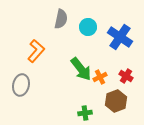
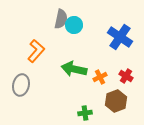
cyan circle: moved 14 px left, 2 px up
green arrow: moved 7 px left; rotated 140 degrees clockwise
